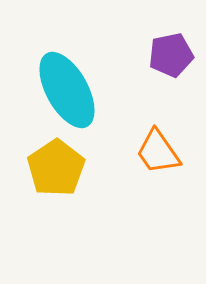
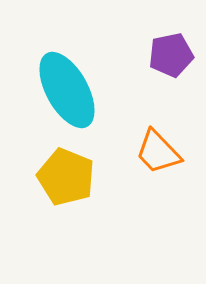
orange trapezoid: rotated 9 degrees counterclockwise
yellow pentagon: moved 10 px right, 9 px down; rotated 16 degrees counterclockwise
